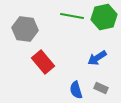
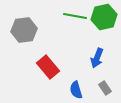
green line: moved 3 px right
gray hexagon: moved 1 px left, 1 px down; rotated 15 degrees counterclockwise
blue arrow: rotated 36 degrees counterclockwise
red rectangle: moved 5 px right, 5 px down
gray rectangle: moved 4 px right; rotated 32 degrees clockwise
